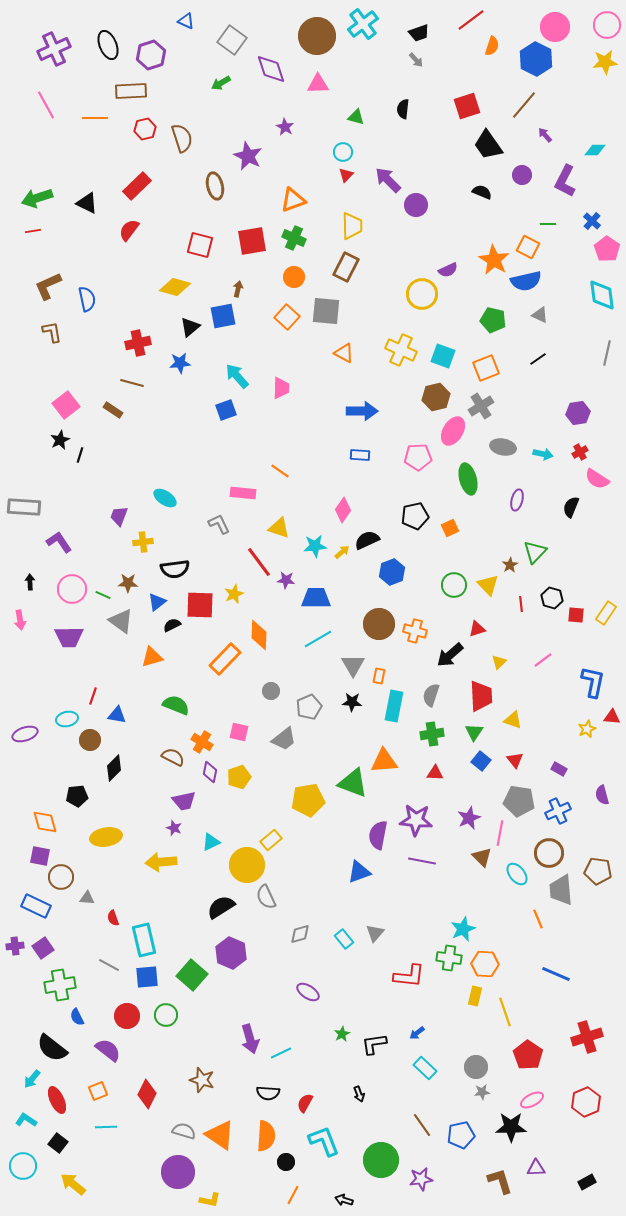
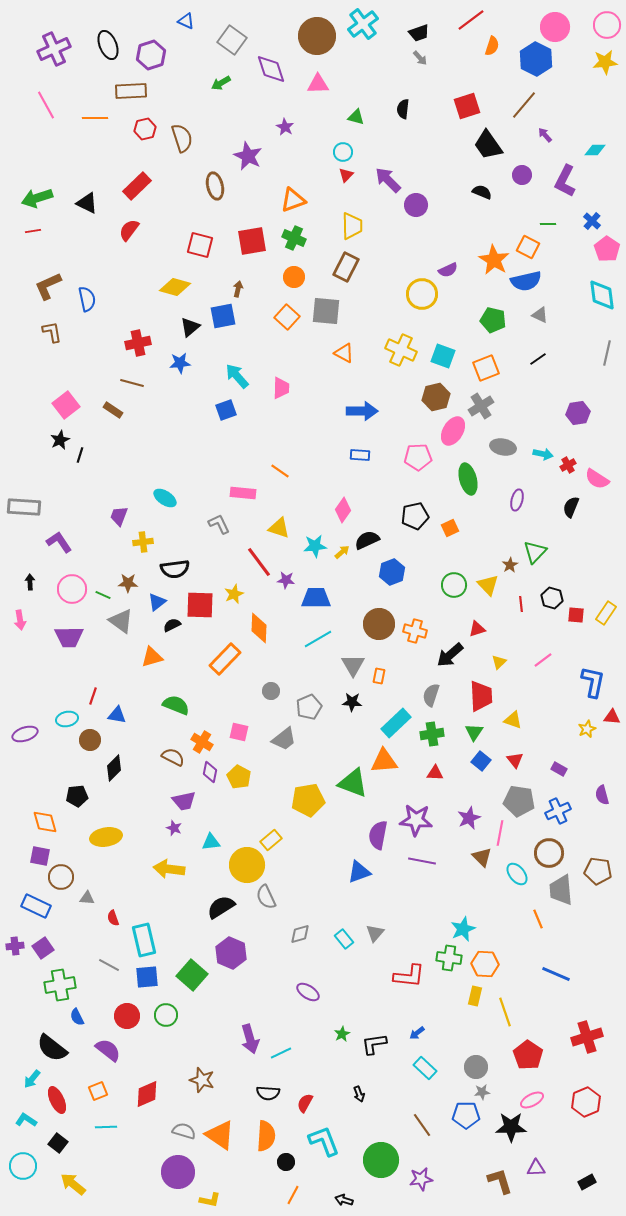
gray arrow at (416, 60): moved 4 px right, 2 px up
red cross at (580, 452): moved 12 px left, 13 px down
orange diamond at (259, 635): moved 7 px up
cyan rectangle at (394, 706): moved 2 px right, 17 px down; rotated 36 degrees clockwise
yellow pentagon at (239, 777): rotated 25 degrees counterclockwise
cyan triangle at (211, 842): rotated 18 degrees clockwise
yellow arrow at (161, 862): moved 8 px right, 7 px down; rotated 12 degrees clockwise
red diamond at (147, 1094): rotated 40 degrees clockwise
blue pentagon at (461, 1135): moved 5 px right, 20 px up; rotated 12 degrees clockwise
